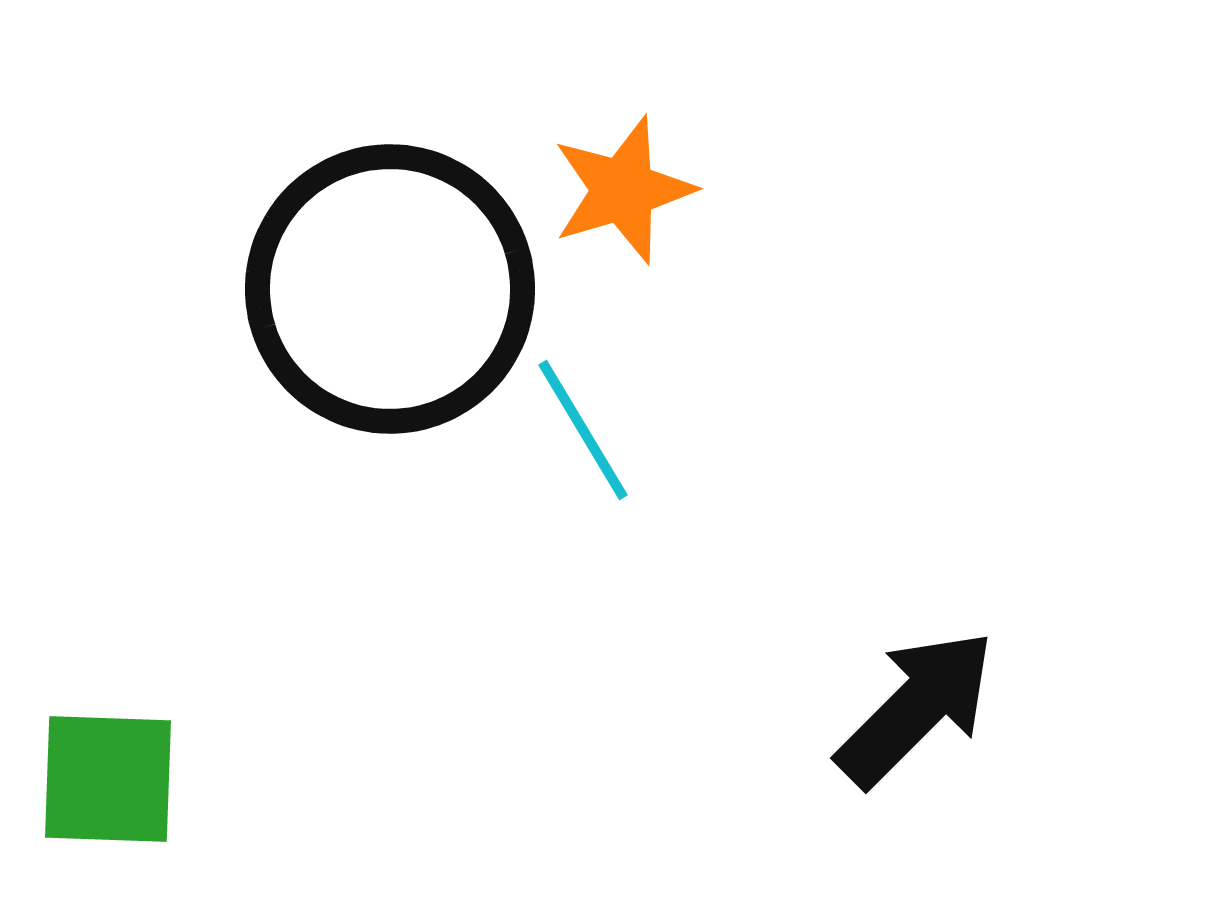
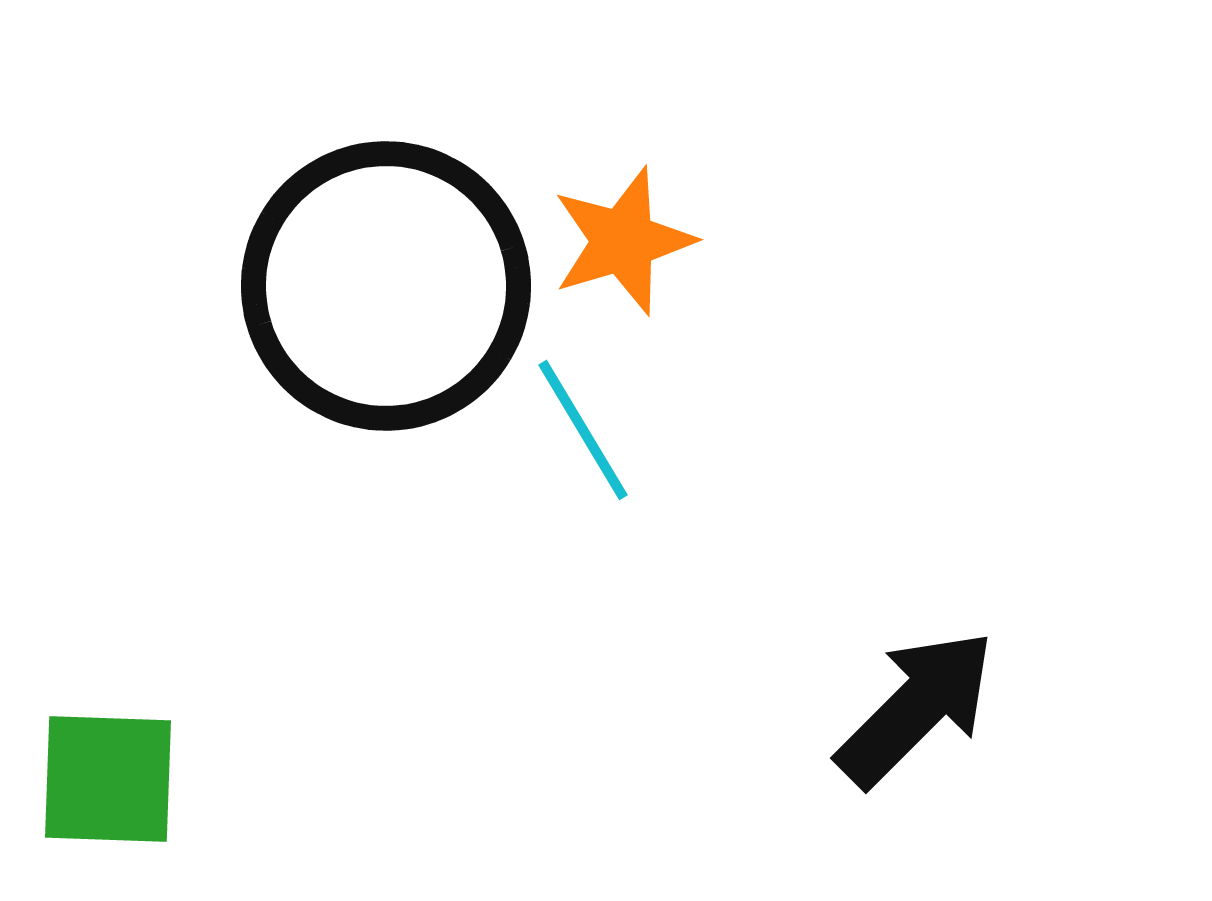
orange star: moved 51 px down
black circle: moved 4 px left, 3 px up
